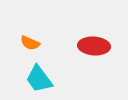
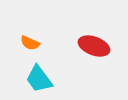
red ellipse: rotated 16 degrees clockwise
